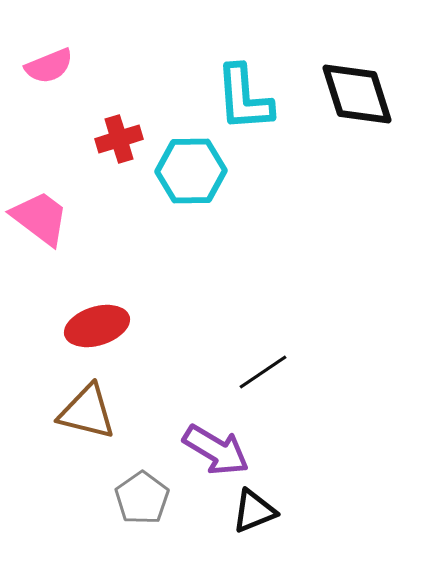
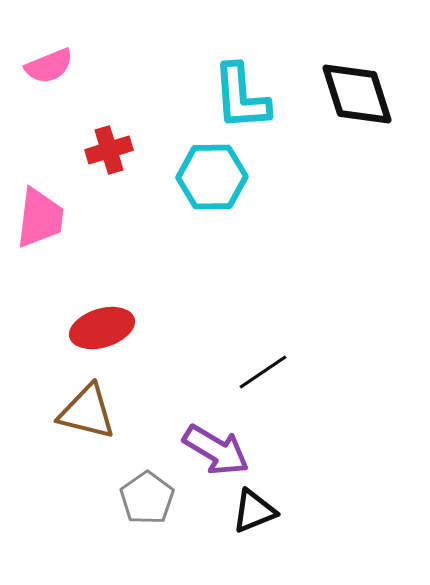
cyan L-shape: moved 3 px left, 1 px up
red cross: moved 10 px left, 11 px down
cyan hexagon: moved 21 px right, 6 px down
pink trapezoid: rotated 60 degrees clockwise
red ellipse: moved 5 px right, 2 px down
gray pentagon: moved 5 px right
